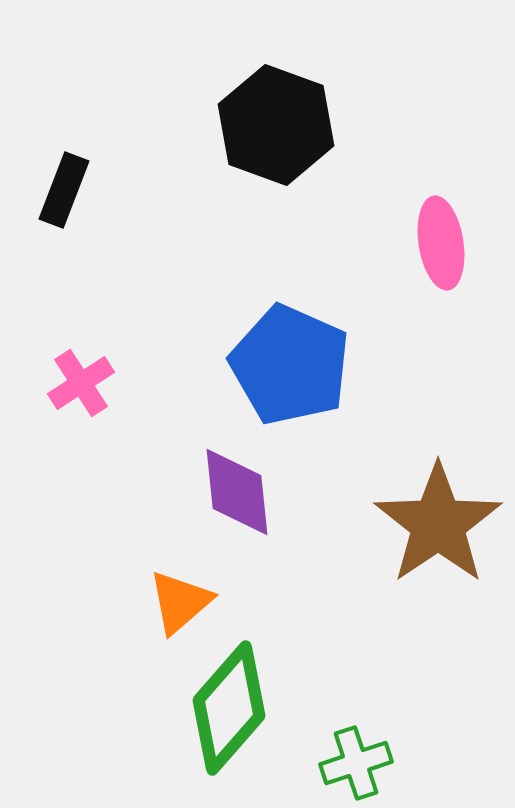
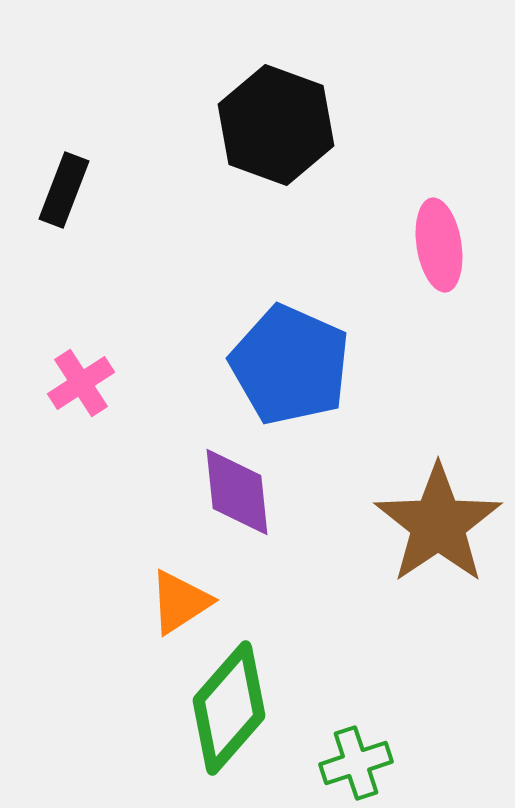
pink ellipse: moved 2 px left, 2 px down
orange triangle: rotated 8 degrees clockwise
